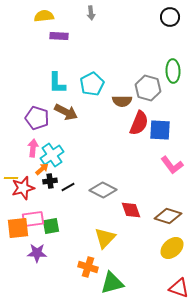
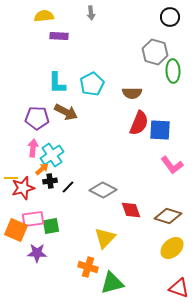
gray hexagon: moved 7 px right, 36 px up
brown semicircle: moved 10 px right, 8 px up
purple pentagon: rotated 15 degrees counterclockwise
black line: rotated 16 degrees counterclockwise
orange square: moved 2 px left, 2 px down; rotated 30 degrees clockwise
